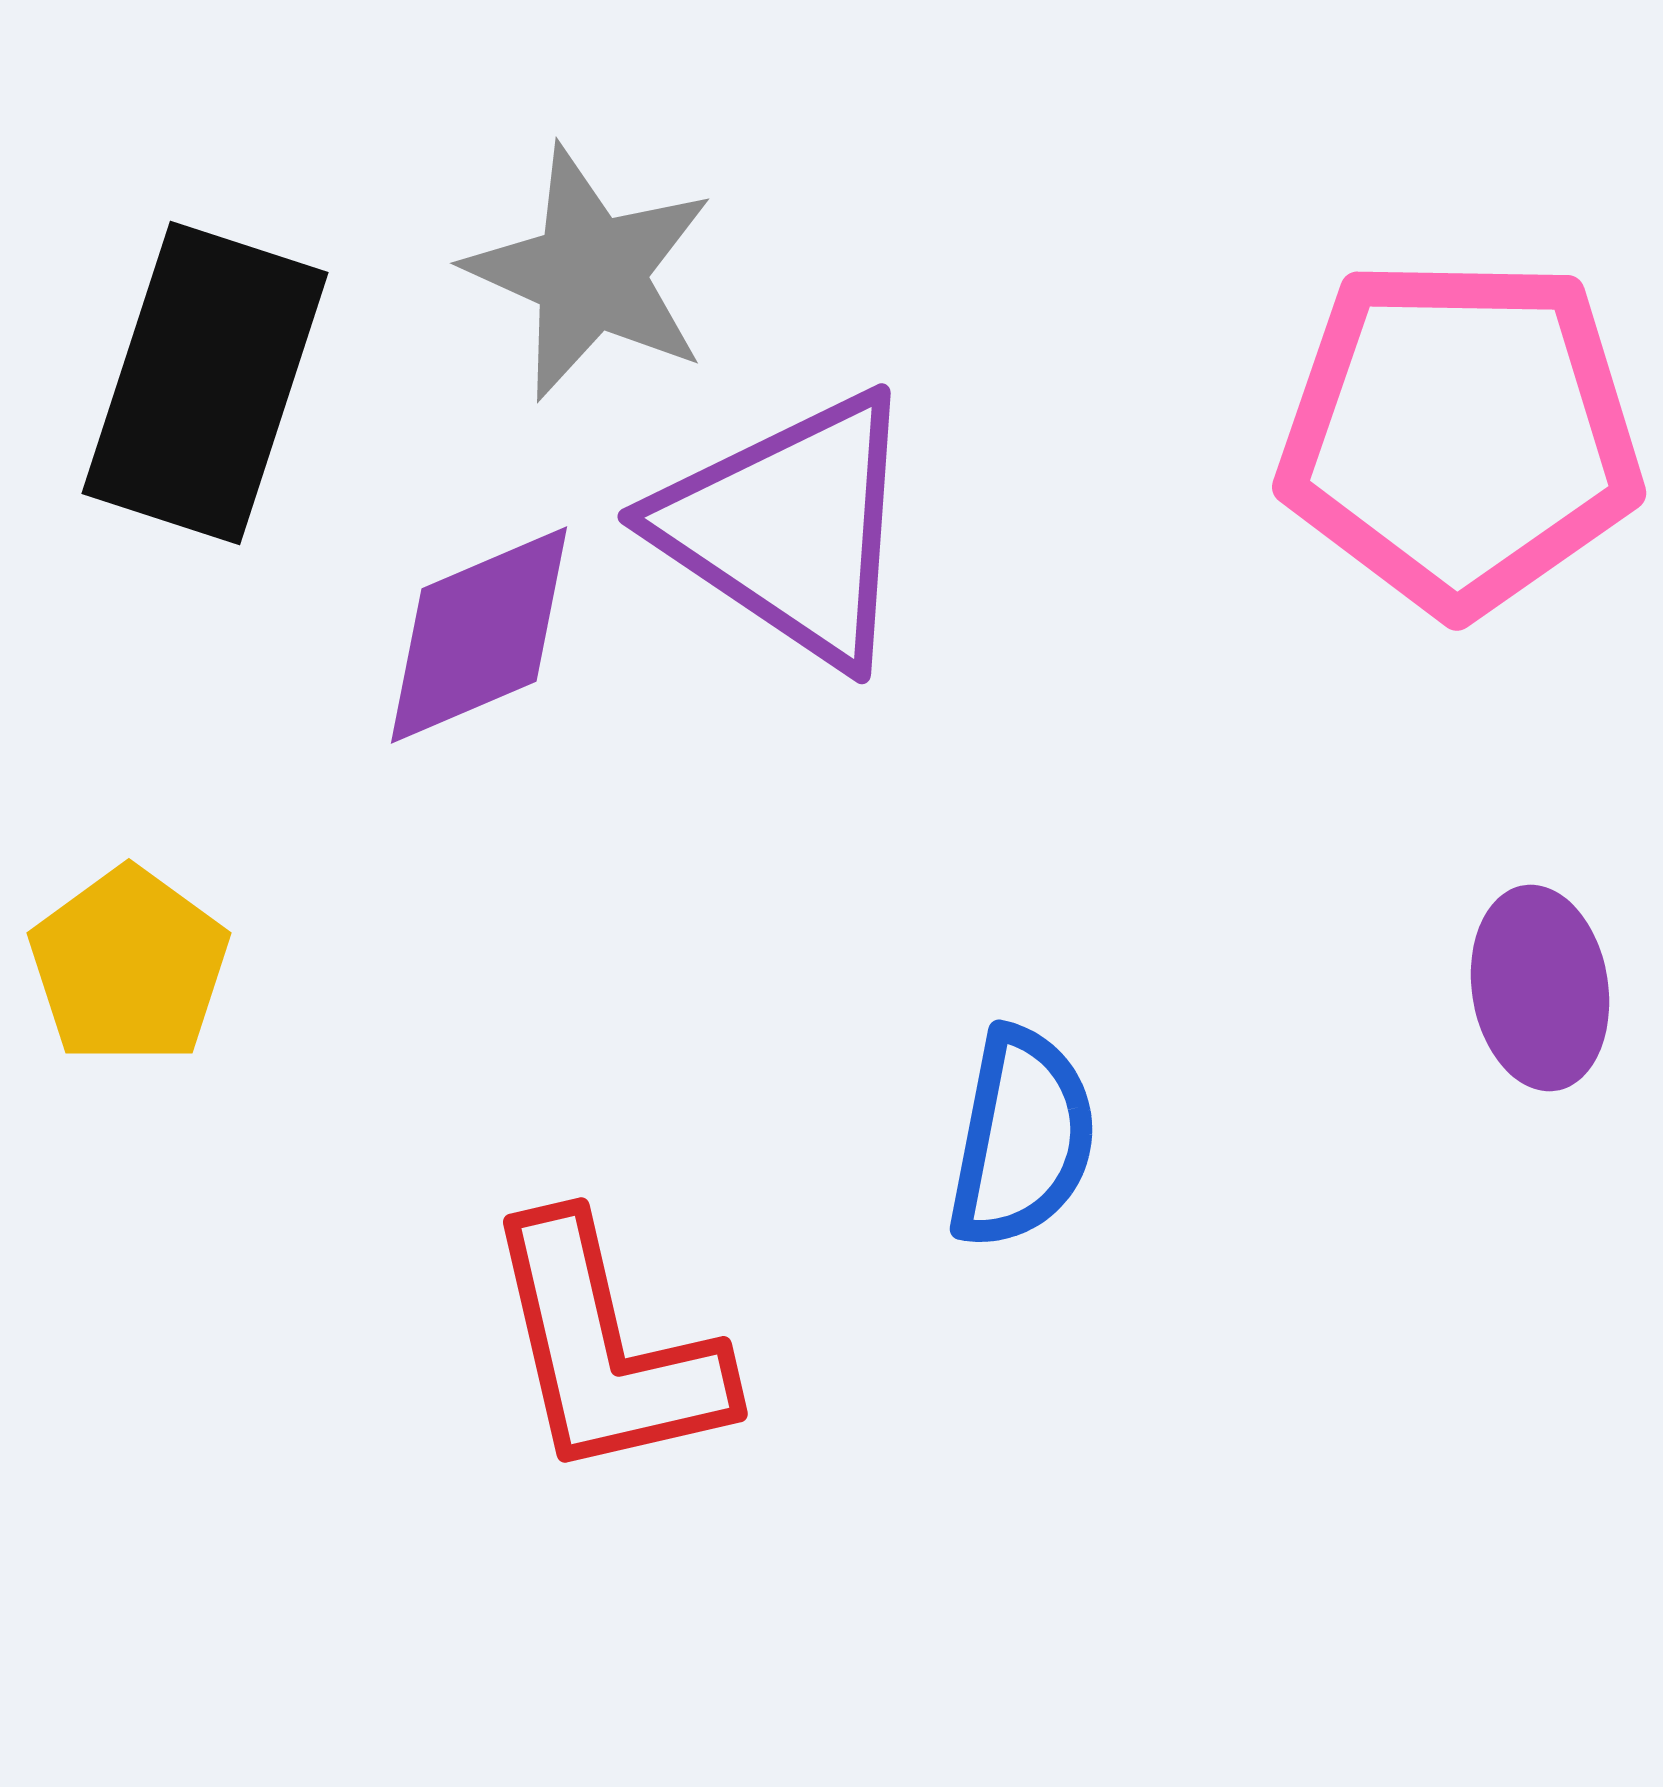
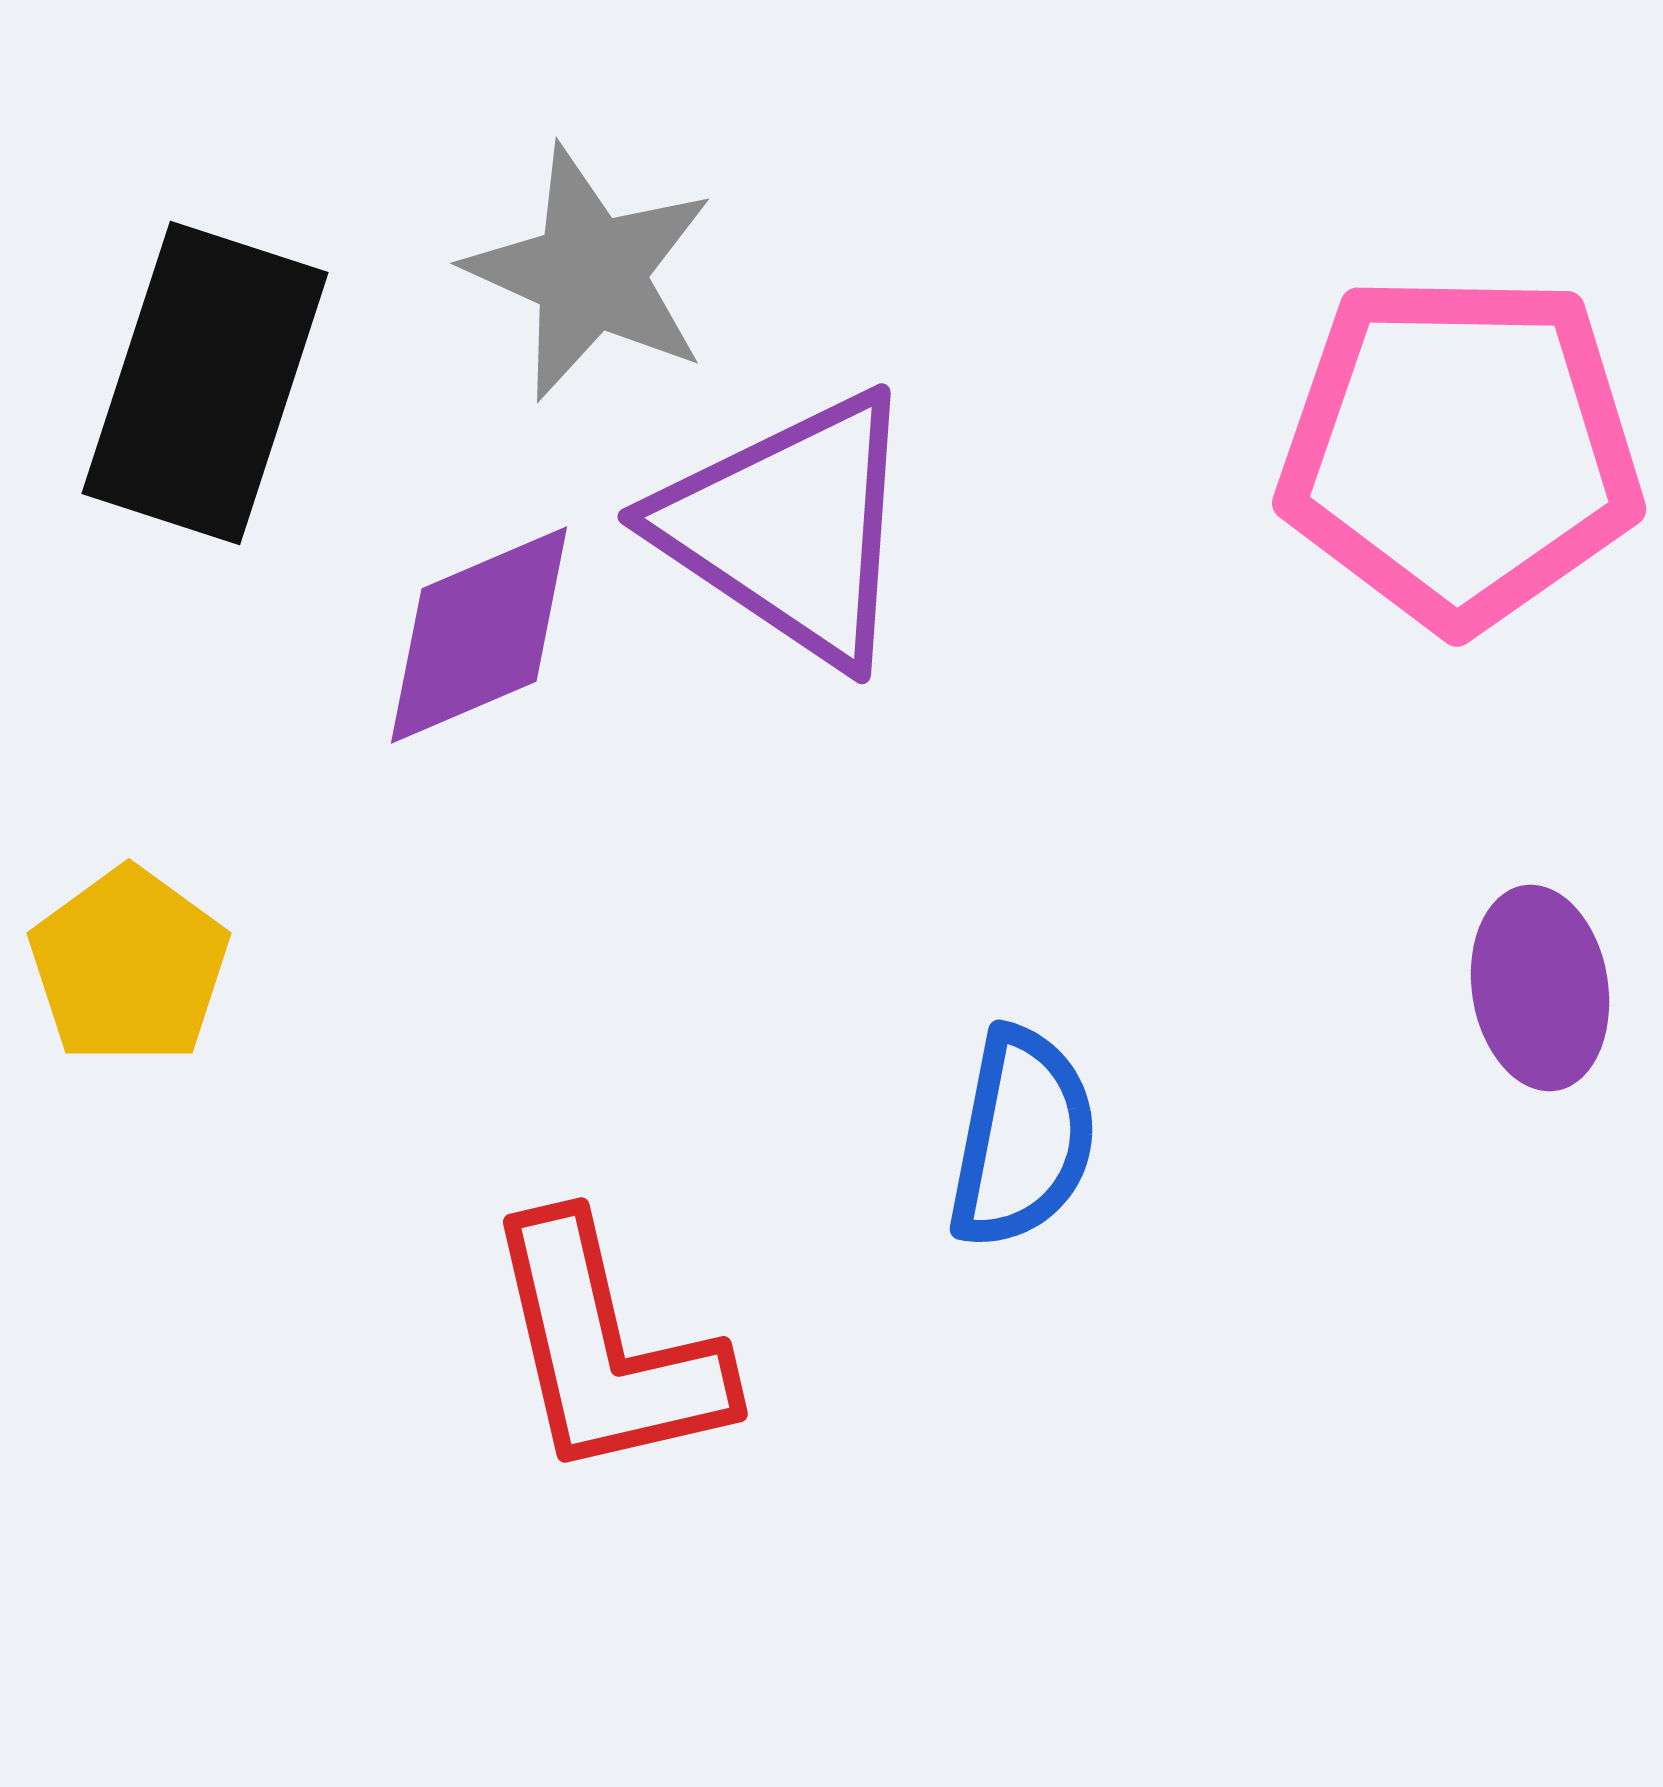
pink pentagon: moved 16 px down
